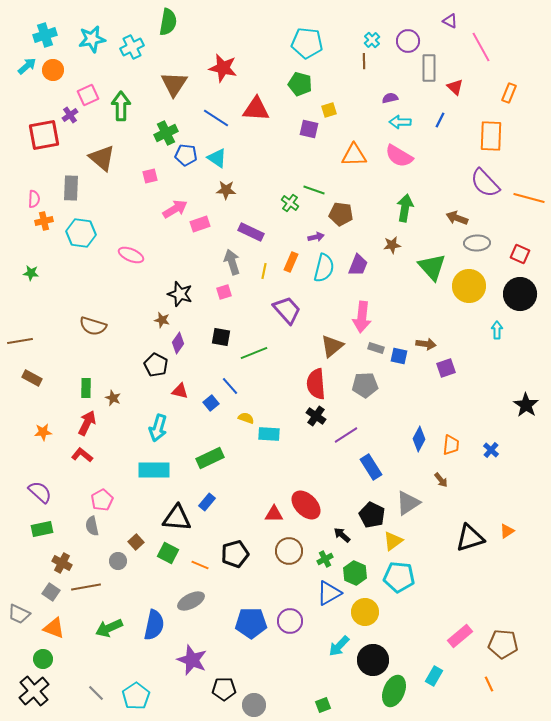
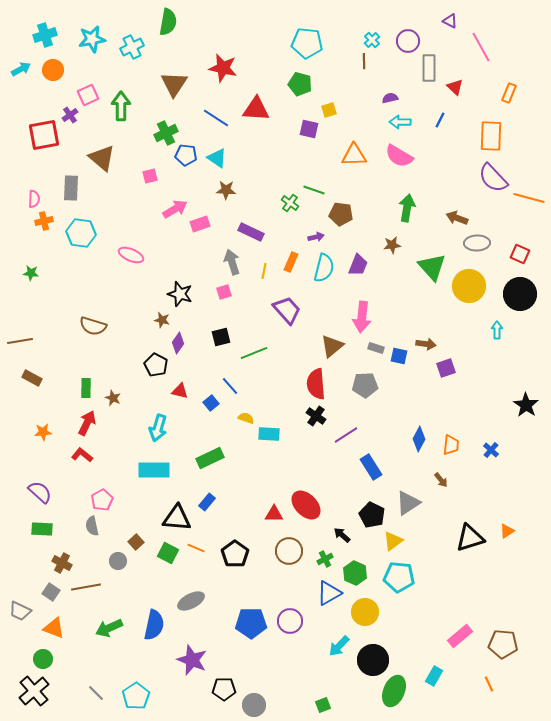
cyan arrow at (27, 66): moved 6 px left, 3 px down; rotated 12 degrees clockwise
purple semicircle at (485, 183): moved 8 px right, 5 px up
green arrow at (405, 208): moved 2 px right
black square at (221, 337): rotated 24 degrees counterclockwise
green rectangle at (42, 529): rotated 15 degrees clockwise
black pentagon at (235, 554): rotated 20 degrees counterclockwise
orange line at (200, 565): moved 4 px left, 17 px up
gray trapezoid at (19, 614): moved 1 px right, 3 px up
